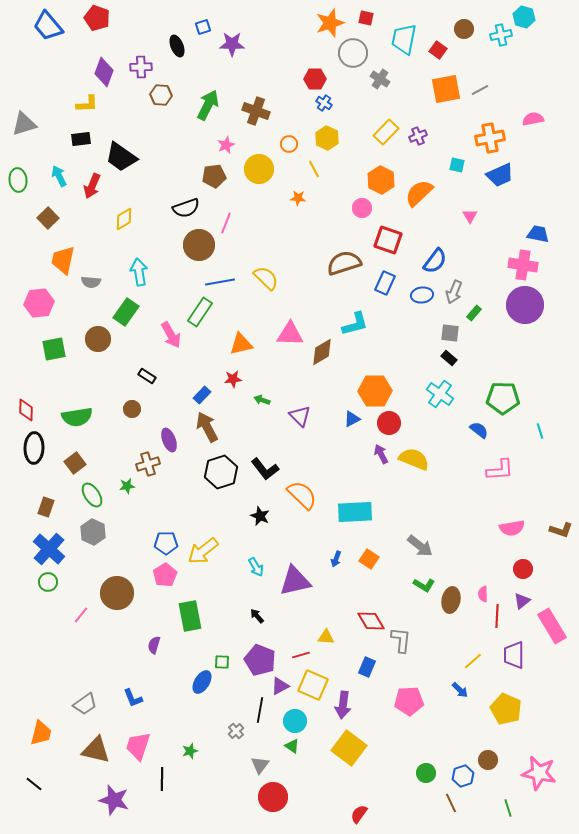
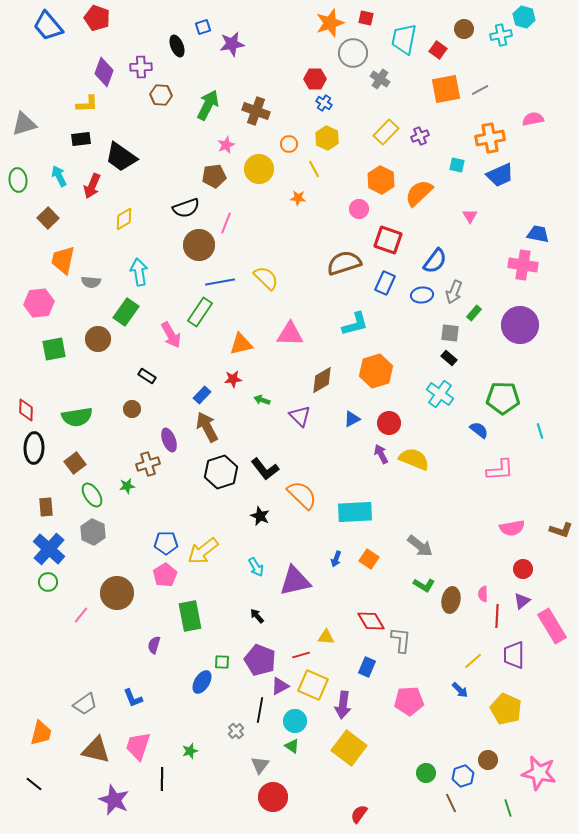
purple star at (232, 44): rotated 10 degrees counterclockwise
purple cross at (418, 136): moved 2 px right
pink circle at (362, 208): moved 3 px left, 1 px down
purple circle at (525, 305): moved 5 px left, 20 px down
brown diamond at (322, 352): moved 28 px down
orange hexagon at (375, 391): moved 1 px right, 20 px up; rotated 16 degrees counterclockwise
brown rectangle at (46, 507): rotated 24 degrees counterclockwise
purple star at (114, 800): rotated 8 degrees clockwise
